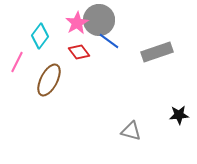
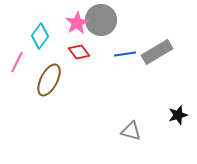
gray circle: moved 2 px right
blue line: moved 16 px right, 13 px down; rotated 45 degrees counterclockwise
gray rectangle: rotated 12 degrees counterclockwise
black star: moved 1 px left; rotated 12 degrees counterclockwise
